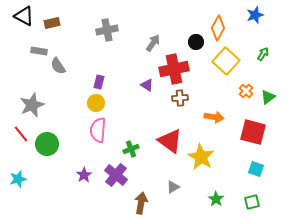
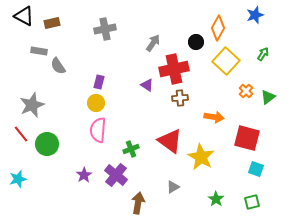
gray cross: moved 2 px left, 1 px up
red square: moved 6 px left, 6 px down
brown arrow: moved 3 px left
